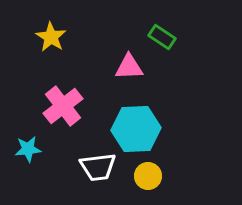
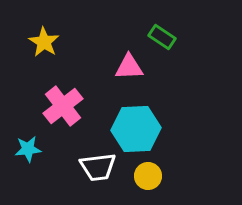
yellow star: moved 7 px left, 5 px down
